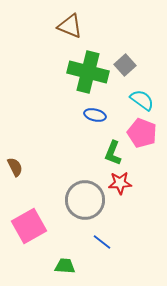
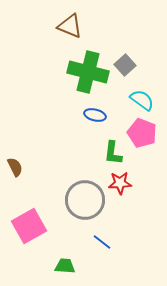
green L-shape: rotated 15 degrees counterclockwise
